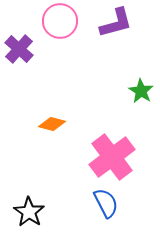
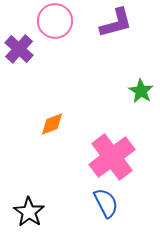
pink circle: moved 5 px left
orange diamond: rotated 36 degrees counterclockwise
